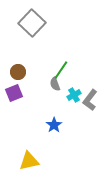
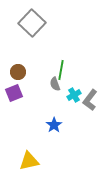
green line: rotated 24 degrees counterclockwise
